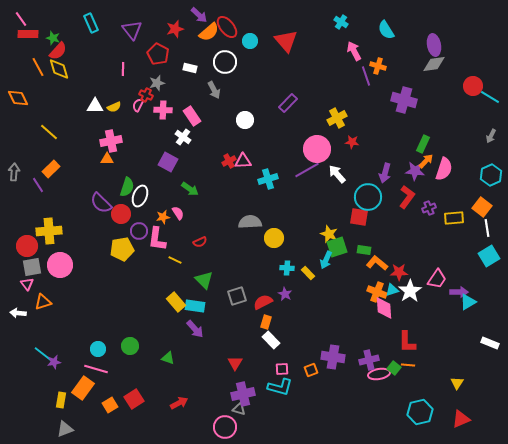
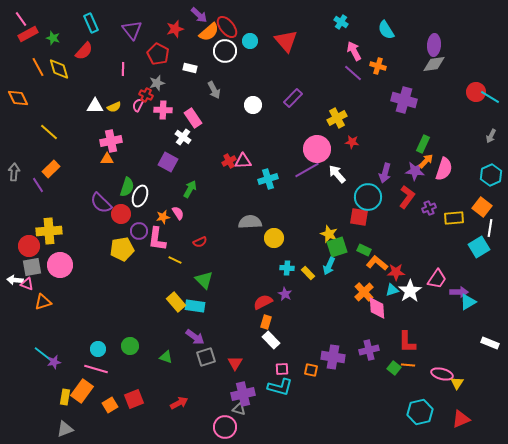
red rectangle at (28, 34): rotated 30 degrees counterclockwise
purple ellipse at (434, 45): rotated 15 degrees clockwise
red semicircle at (58, 51): moved 26 px right
white circle at (225, 62): moved 11 px up
purple line at (366, 76): moved 13 px left, 3 px up; rotated 30 degrees counterclockwise
red circle at (473, 86): moved 3 px right, 6 px down
purple rectangle at (288, 103): moved 5 px right, 5 px up
pink rectangle at (192, 116): moved 1 px right, 2 px down
white circle at (245, 120): moved 8 px right, 15 px up
green arrow at (190, 189): rotated 96 degrees counterclockwise
white line at (487, 228): moved 3 px right; rotated 18 degrees clockwise
red circle at (27, 246): moved 2 px right
green rectangle at (364, 250): rotated 16 degrees clockwise
cyan square at (489, 256): moved 10 px left, 9 px up
cyan arrow at (326, 260): moved 3 px right, 6 px down
red star at (399, 272): moved 3 px left
pink triangle at (27, 284): rotated 32 degrees counterclockwise
orange cross at (377, 292): moved 13 px left; rotated 24 degrees clockwise
gray square at (237, 296): moved 31 px left, 61 px down
pink diamond at (384, 308): moved 7 px left
white arrow at (18, 313): moved 3 px left, 33 px up
purple arrow at (195, 329): moved 8 px down; rotated 12 degrees counterclockwise
green triangle at (168, 358): moved 2 px left, 1 px up
purple cross at (369, 360): moved 10 px up
orange square at (311, 370): rotated 32 degrees clockwise
pink ellipse at (379, 374): moved 63 px right; rotated 25 degrees clockwise
orange rectangle at (83, 388): moved 1 px left, 3 px down
red square at (134, 399): rotated 12 degrees clockwise
yellow rectangle at (61, 400): moved 4 px right, 3 px up
